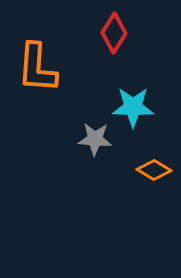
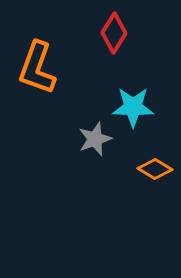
orange L-shape: rotated 16 degrees clockwise
gray star: rotated 24 degrees counterclockwise
orange diamond: moved 1 px right, 1 px up
